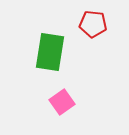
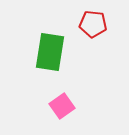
pink square: moved 4 px down
